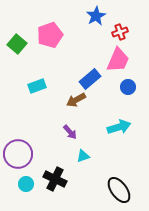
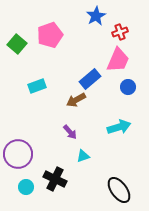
cyan circle: moved 3 px down
